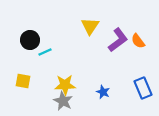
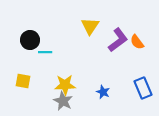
orange semicircle: moved 1 px left, 1 px down
cyan line: rotated 24 degrees clockwise
